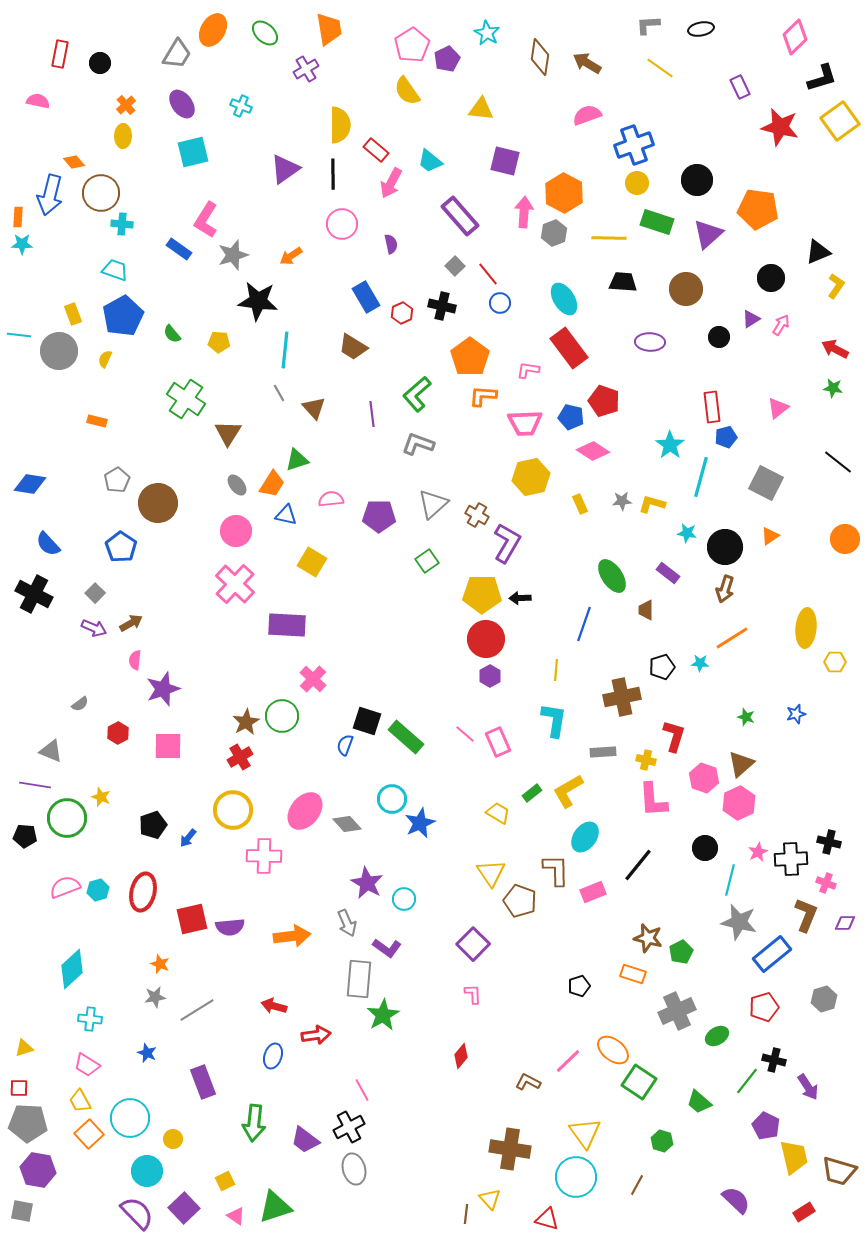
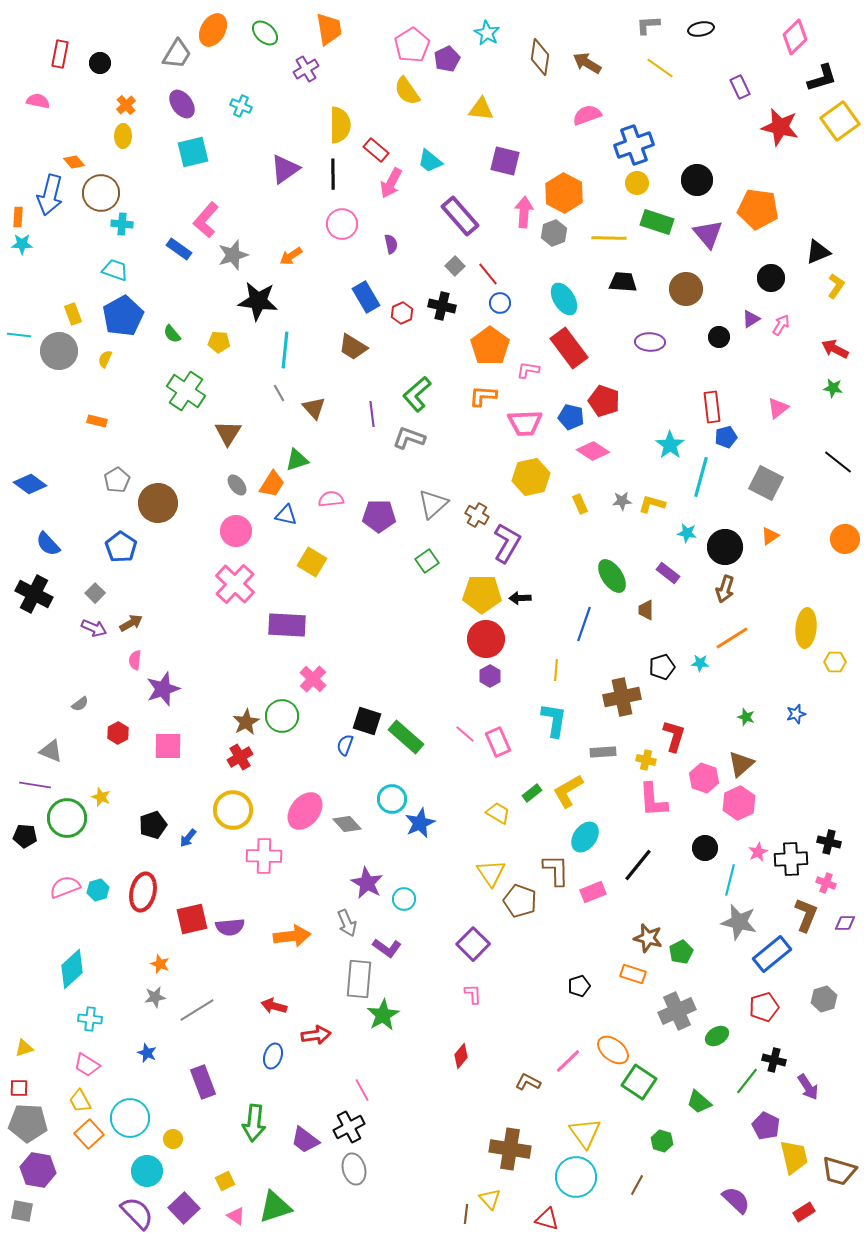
pink L-shape at (206, 220): rotated 9 degrees clockwise
purple triangle at (708, 234): rotated 28 degrees counterclockwise
orange pentagon at (470, 357): moved 20 px right, 11 px up
green cross at (186, 399): moved 8 px up
gray L-shape at (418, 444): moved 9 px left, 6 px up
blue diamond at (30, 484): rotated 28 degrees clockwise
